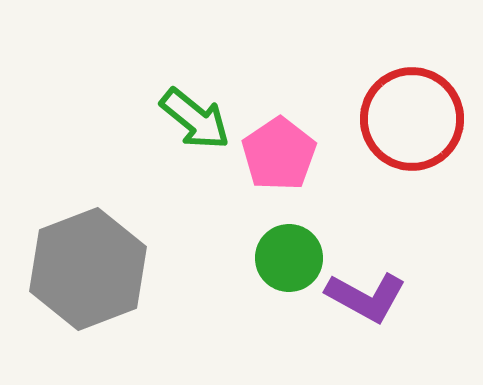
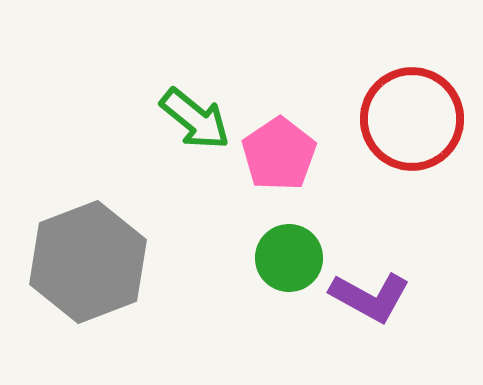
gray hexagon: moved 7 px up
purple L-shape: moved 4 px right
